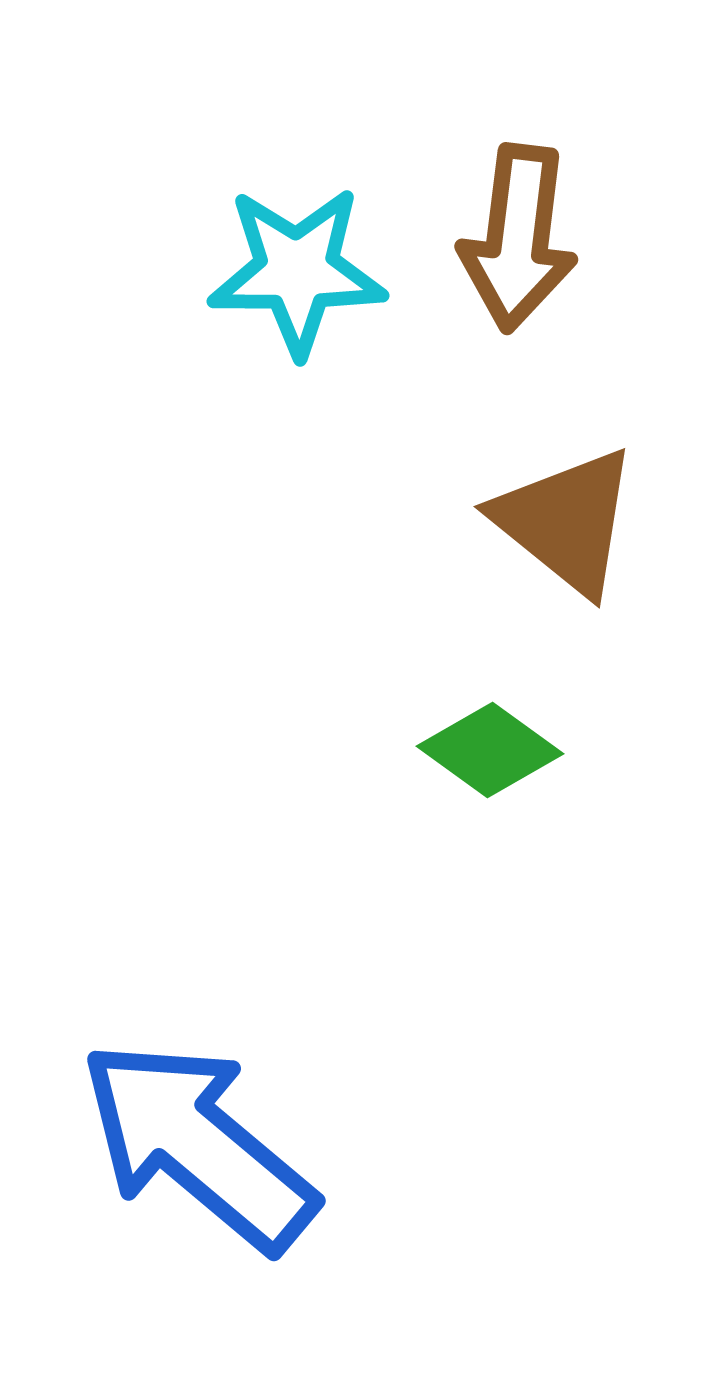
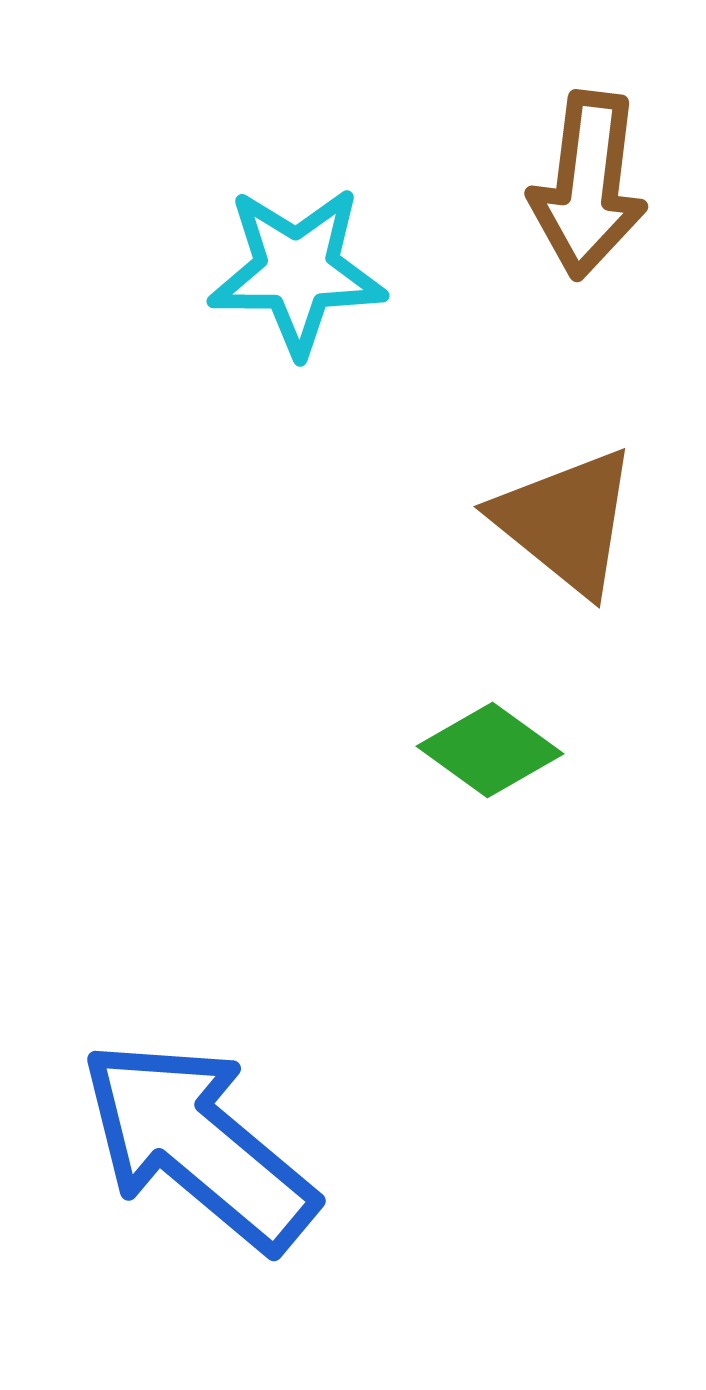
brown arrow: moved 70 px right, 53 px up
